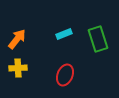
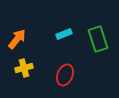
yellow cross: moved 6 px right; rotated 12 degrees counterclockwise
